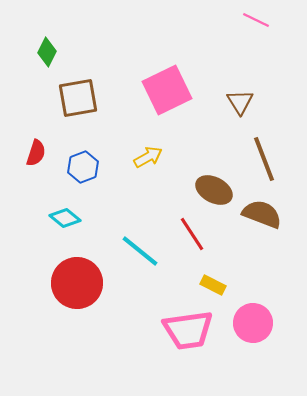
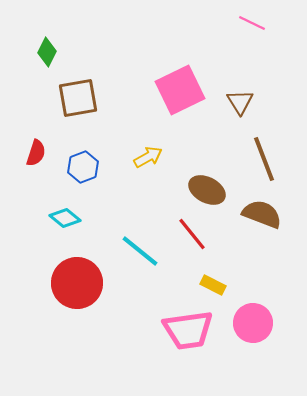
pink line: moved 4 px left, 3 px down
pink square: moved 13 px right
brown ellipse: moved 7 px left
red line: rotated 6 degrees counterclockwise
